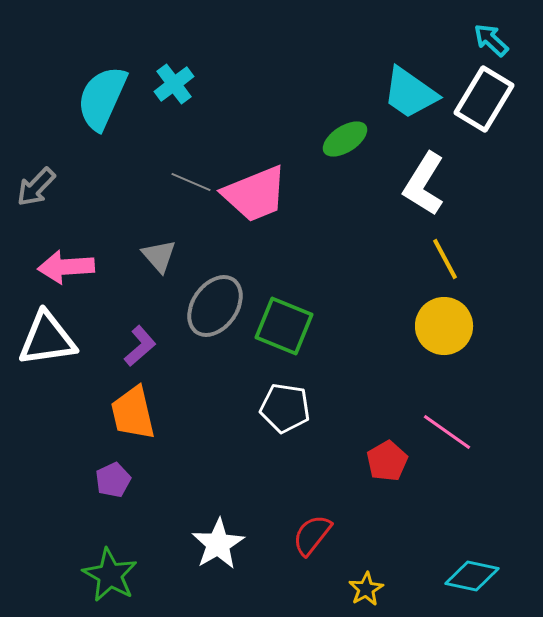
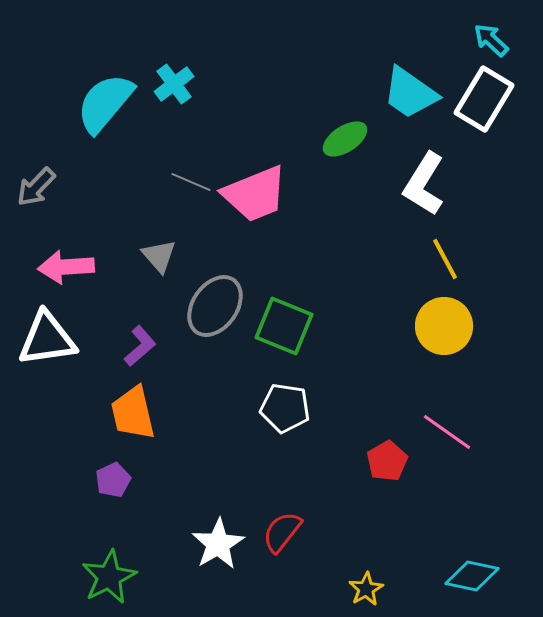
cyan semicircle: moved 3 px right, 5 px down; rotated 16 degrees clockwise
red semicircle: moved 30 px left, 3 px up
green star: moved 1 px left, 2 px down; rotated 16 degrees clockwise
